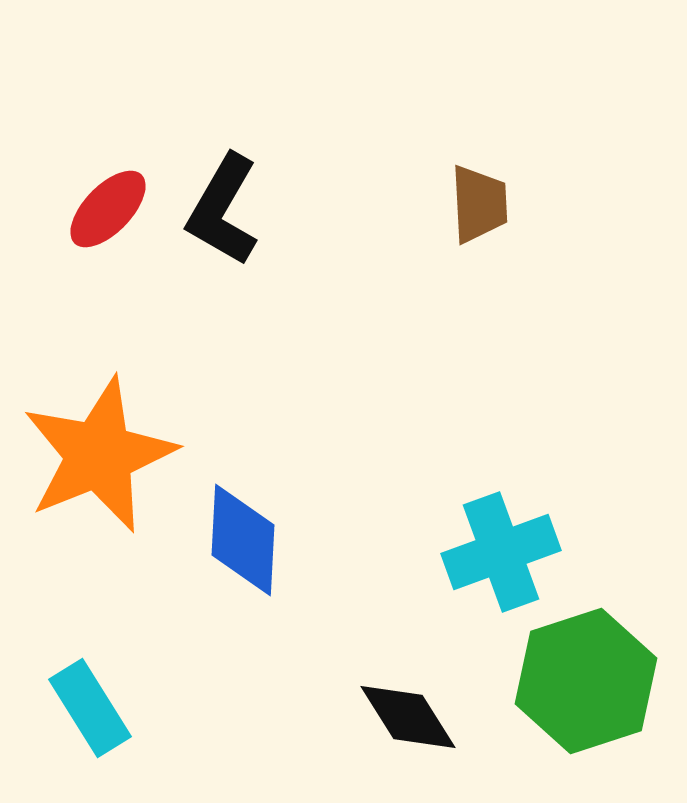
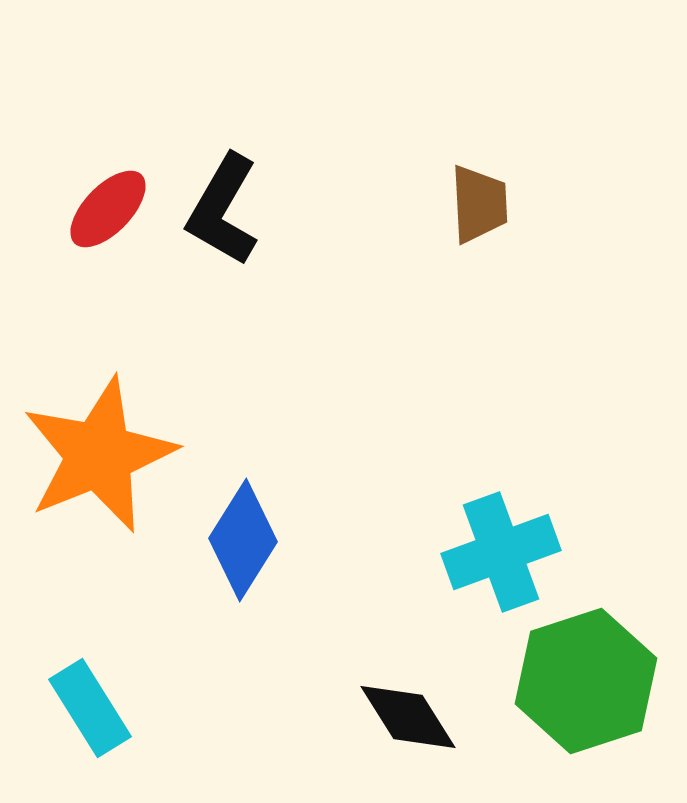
blue diamond: rotated 29 degrees clockwise
